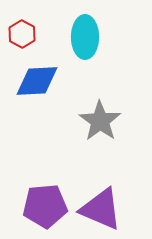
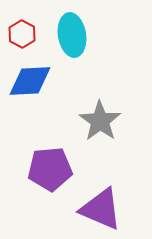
cyan ellipse: moved 13 px left, 2 px up; rotated 9 degrees counterclockwise
blue diamond: moved 7 px left
purple pentagon: moved 5 px right, 37 px up
